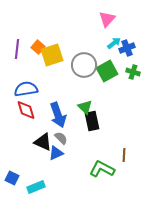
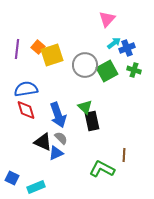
gray circle: moved 1 px right
green cross: moved 1 px right, 2 px up
